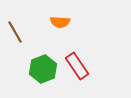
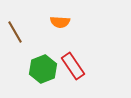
red rectangle: moved 4 px left
